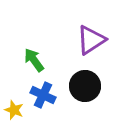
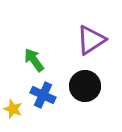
yellow star: moved 1 px left, 1 px up
